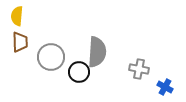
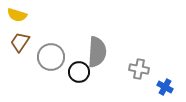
yellow semicircle: moved 1 px up; rotated 78 degrees counterclockwise
brown trapezoid: rotated 145 degrees counterclockwise
